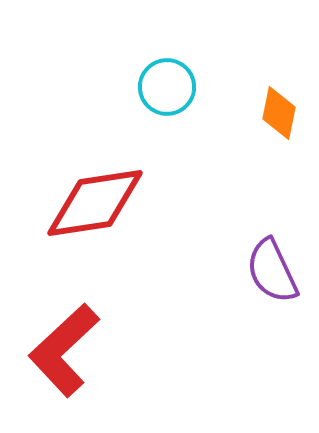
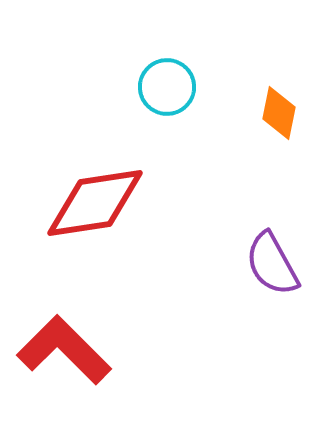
purple semicircle: moved 7 px up; rotated 4 degrees counterclockwise
red L-shape: rotated 88 degrees clockwise
